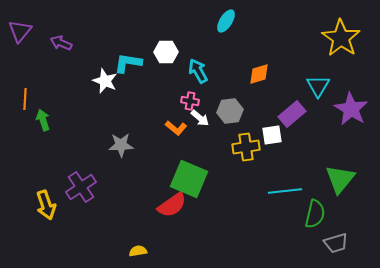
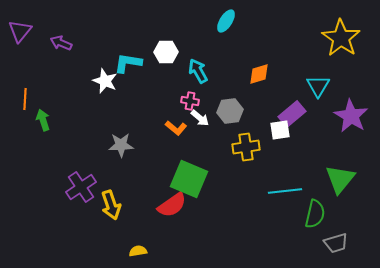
purple star: moved 7 px down
white square: moved 8 px right, 5 px up
yellow arrow: moved 65 px right
